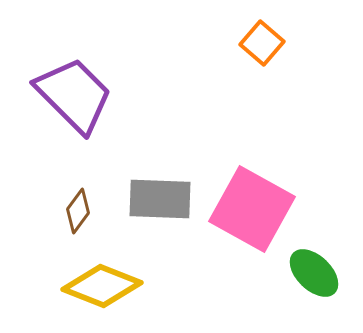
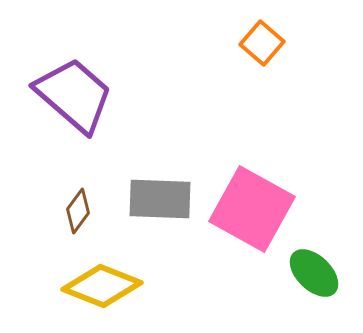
purple trapezoid: rotated 4 degrees counterclockwise
